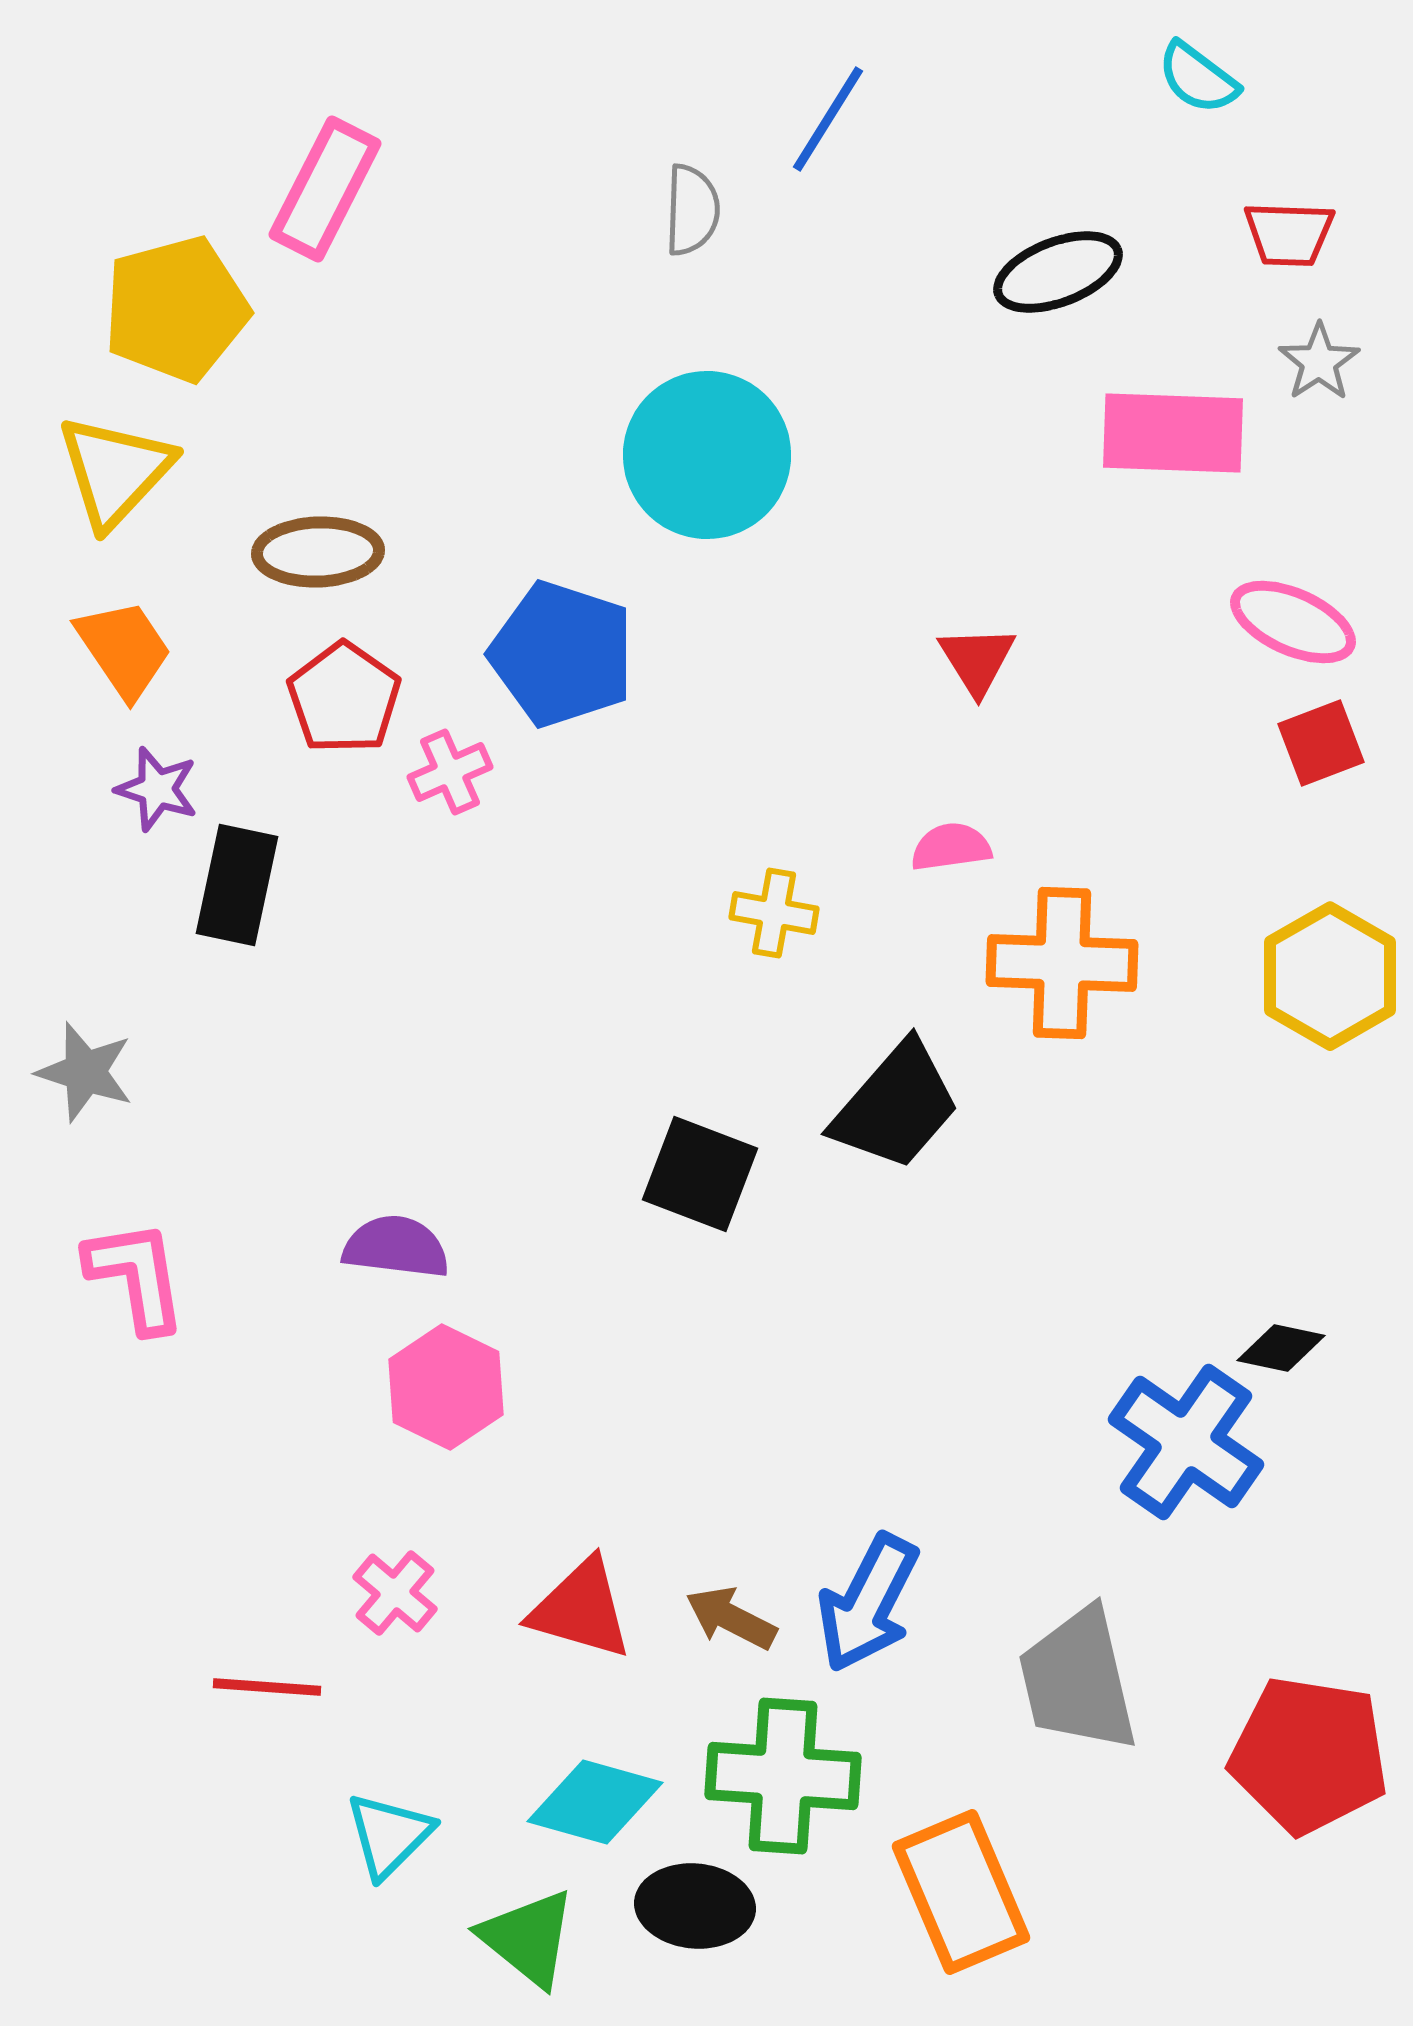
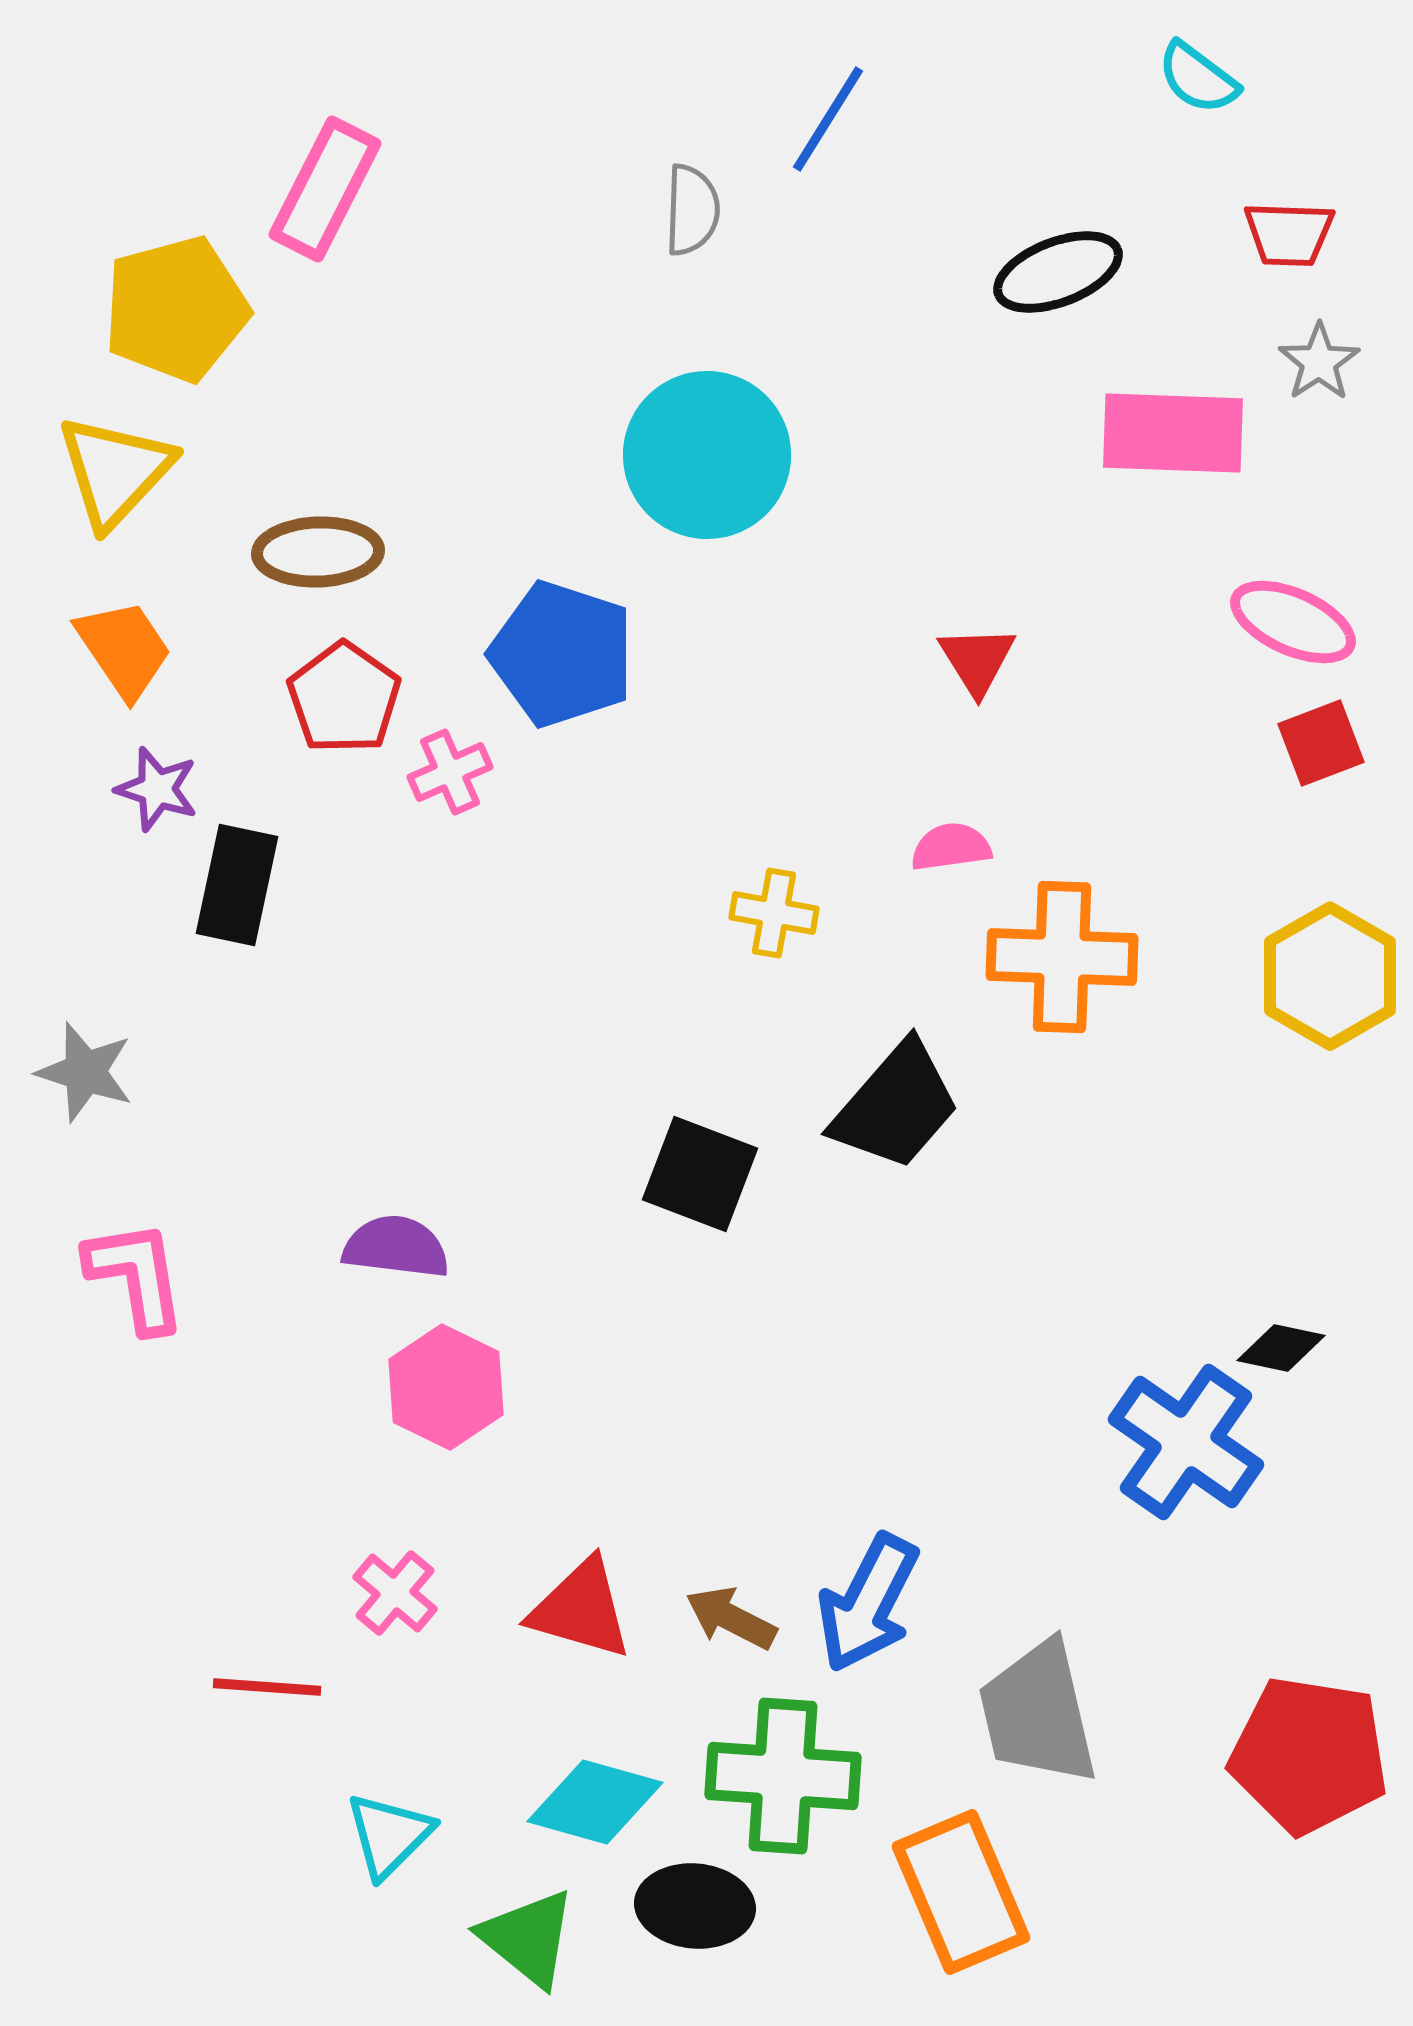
orange cross at (1062, 963): moved 6 px up
gray trapezoid at (1078, 1680): moved 40 px left, 33 px down
